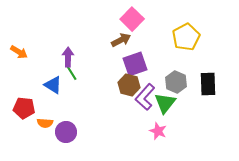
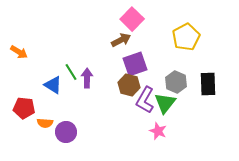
purple arrow: moved 19 px right, 21 px down
purple L-shape: moved 3 px down; rotated 12 degrees counterclockwise
